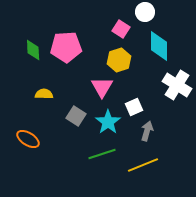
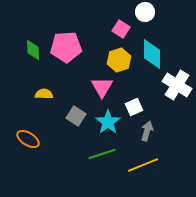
cyan diamond: moved 7 px left, 8 px down
